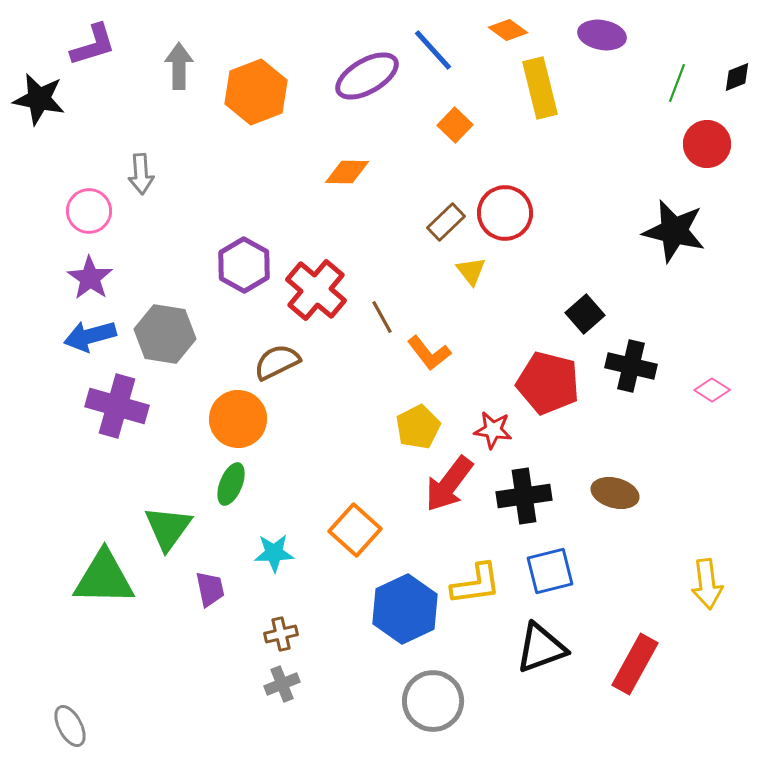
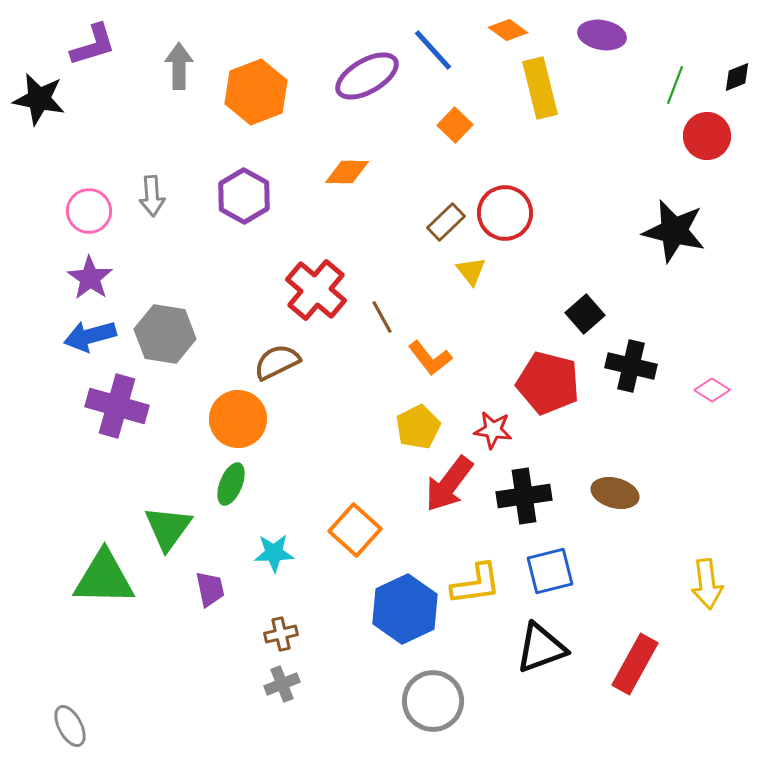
green line at (677, 83): moved 2 px left, 2 px down
red circle at (707, 144): moved 8 px up
gray arrow at (141, 174): moved 11 px right, 22 px down
purple hexagon at (244, 265): moved 69 px up
orange L-shape at (429, 353): moved 1 px right, 5 px down
